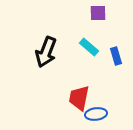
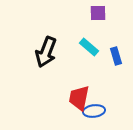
blue ellipse: moved 2 px left, 3 px up
